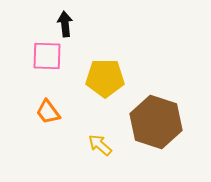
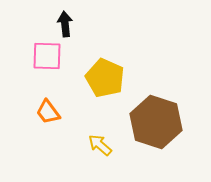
yellow pentagon: rotated 24 degrees clockwise
